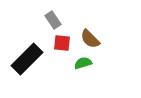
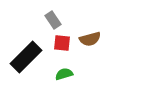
brown semicircle: rotated 60 degrees counterclockwise
black rectangle: moved 1 px left, 2 px up
green semicircle: moved 19 px left, 11 px down
